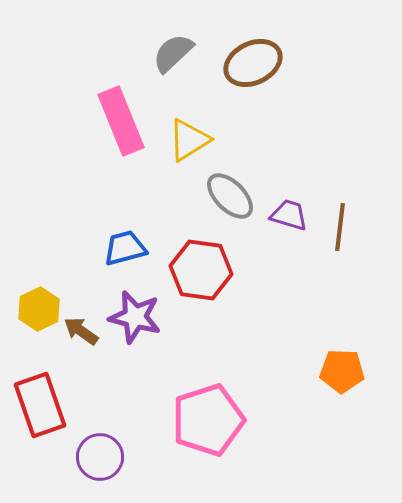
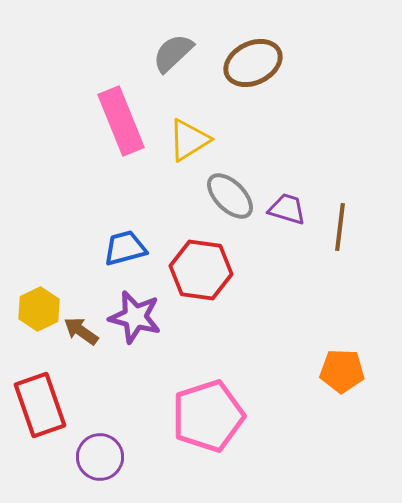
purple trapezoid: moved 2 px left, 6 px up
pink pentagon: moved 4 px up
